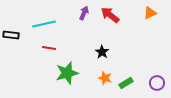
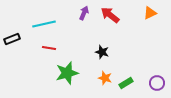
black rectangle: moved 1 px right, 4 px down; rotated 28 degrees counterclockwise
black star: rotated 16 degrees counterclockwise
